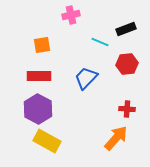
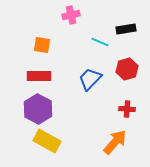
black rectangle: rotated 12 degrees clockwise
orange square: rotated 18 degrees clockwise
red hexagon: moved 5 px down; rotated 10 degrees counterclockwise
blue trapezoid: moved 4 px right, 1 px down
orange arrow: moved 1 px left, 4 px down
